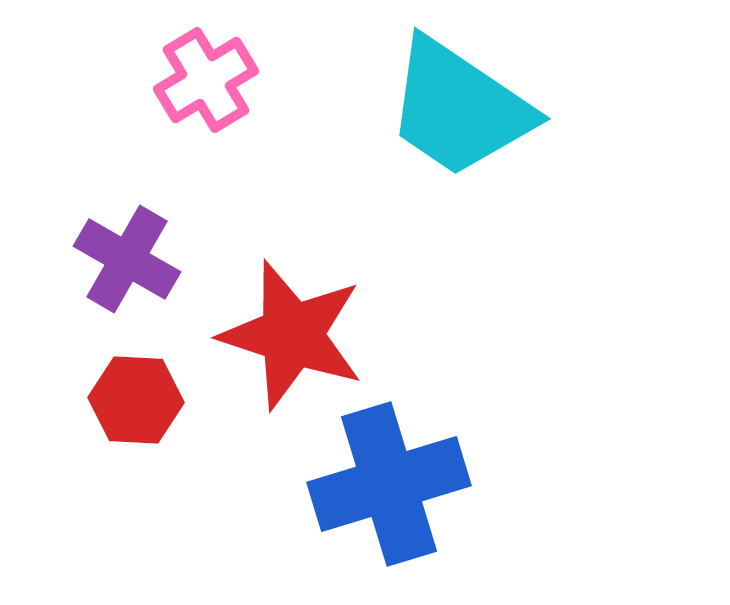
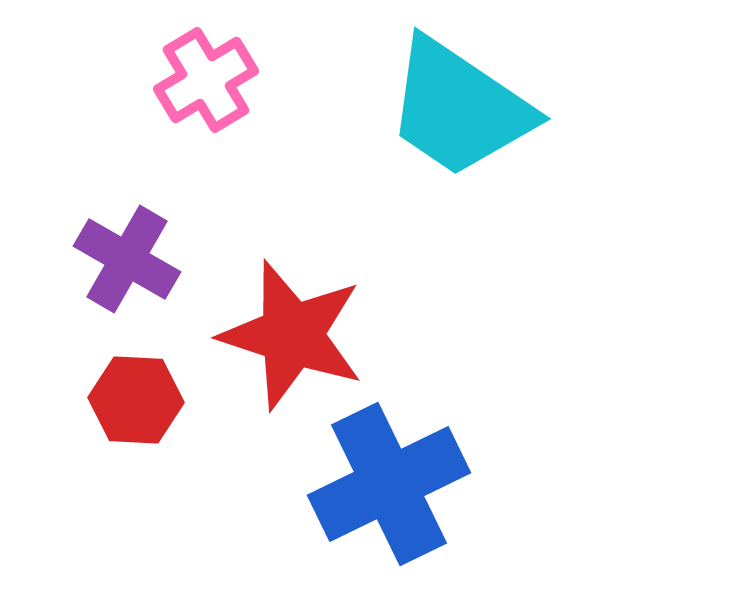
blue cross: rotated 9 degrees counterclockwise
